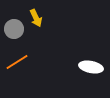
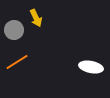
gray circle: moved 1 px down
